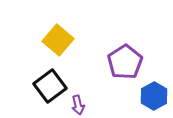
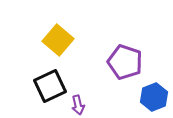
purple pentagon: rotated 20 degrees counterclockwise
black square: rotated 12 degrees clockwise
blue hexagon: moved 1 px down; rotated 8 degrees clockwise
